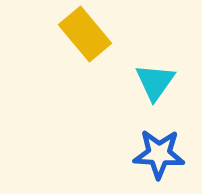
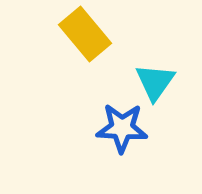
blue star: moved 37 px left, 26 px up
